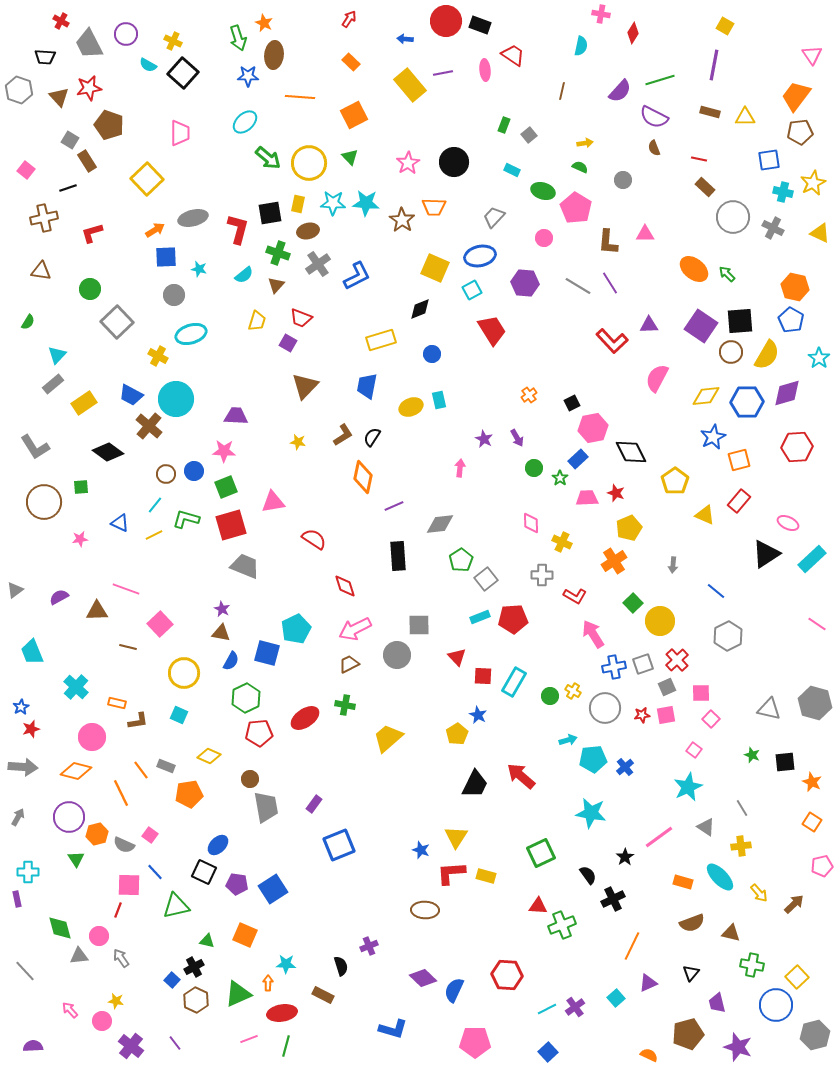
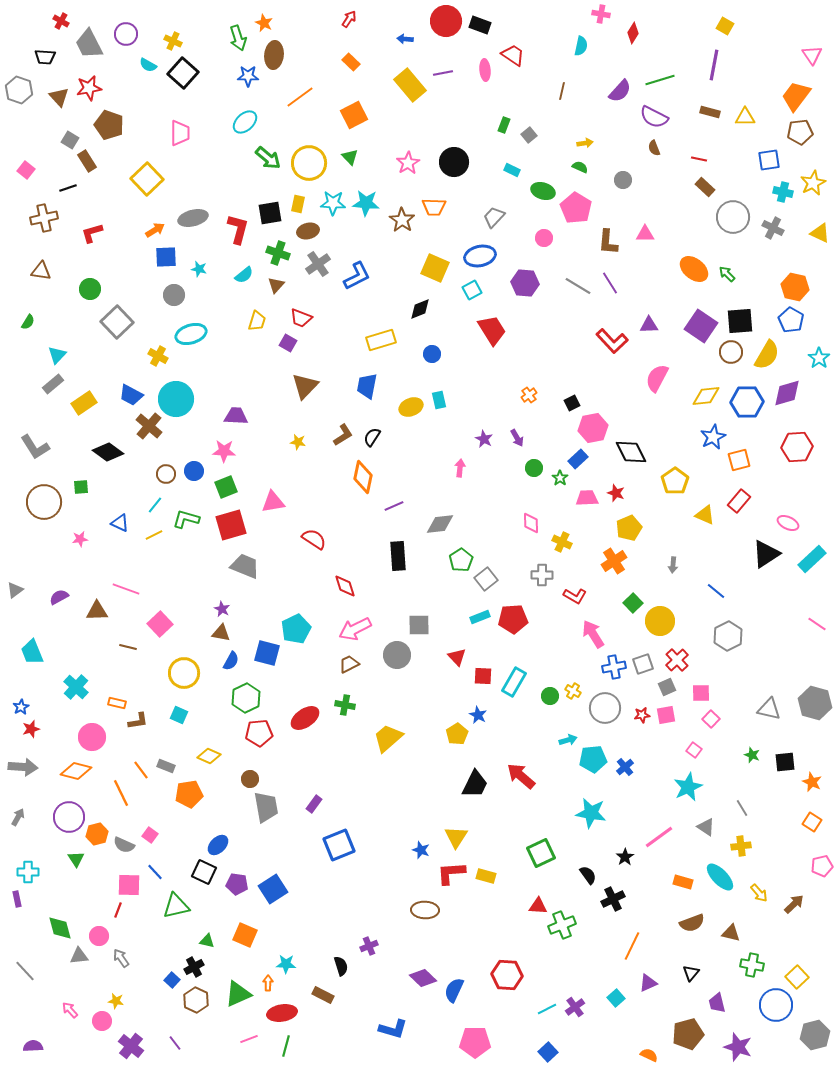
orange line at (300, 97): rotated 40 degrees counterclockwise
